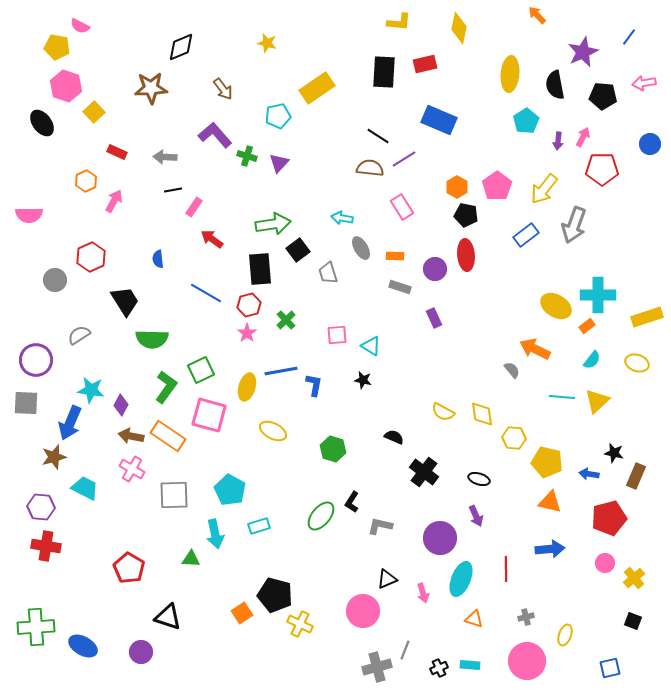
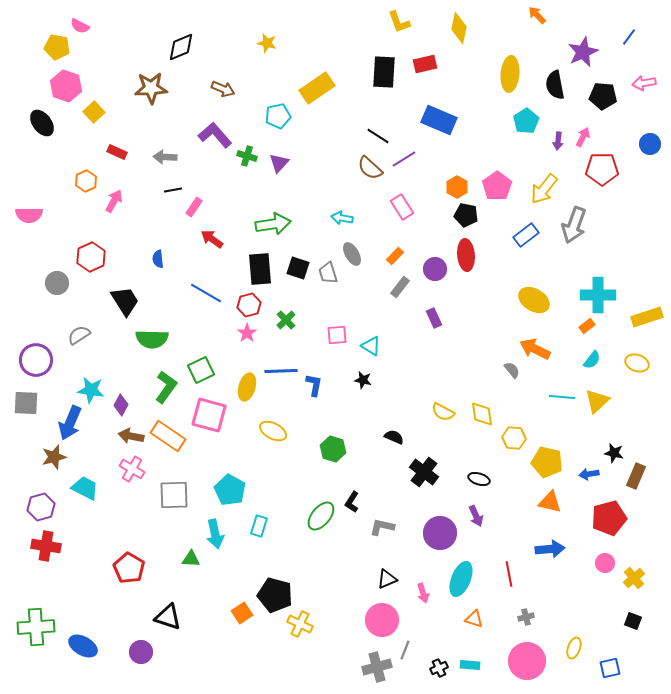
yellow L-shape at (399, 22): rotated 65 degrees clockwise
brown arrow at (223, 89): rotated 30 degrees counterclockwise
brown semicircle at (370, 168): rotated 144 degrees counterclockwise
gray ellipse at (361, 248): moved 9 px left, 6 px down
black square at (298, 250): moved 18 px down; rotated 35 degrees counterclockwise
orange rectangle at (395, 256): rotated 48 degrees counterclockwise
gray circle at (55, 280): moved 2 px right, 3 px down
gray rectangle at (400, 287): rotated 70 degrees counterclockwise
yellow ellipse at (556, 306): moved 22 px left, 6 px up
blue line at (281, 371): rotated 8 degrees clockwise
blue arrow at (589, 474): rotated 18 degrees counterclockwise
purple hexagon at (41, 507): rotated 20 degrees counterclockwise
cyan rectangle at (259, 526): rotated 55 degrees counterclockwise
gray L-shape at (380, 526): moved 2 px right, 1 px down
purple circle at (440, 538): moved 5 px up
red line at (506, 569): moved 3 px right, 5 px down; rotated 10 degrees counterclockwise
pink circle at (363, 611): moved 19 px right, 9 px down
yellow ellipse at (565, 635): moved 9 px right, 13 px down
